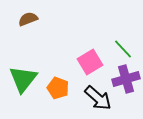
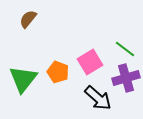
brown semicircle: rotated 30 degrees counterclockwise
green line: moved 2 px right; rotated 10 degrees counterclockwise
purple cross: moved 1 px up
orange pentagon: moved 16 px up
